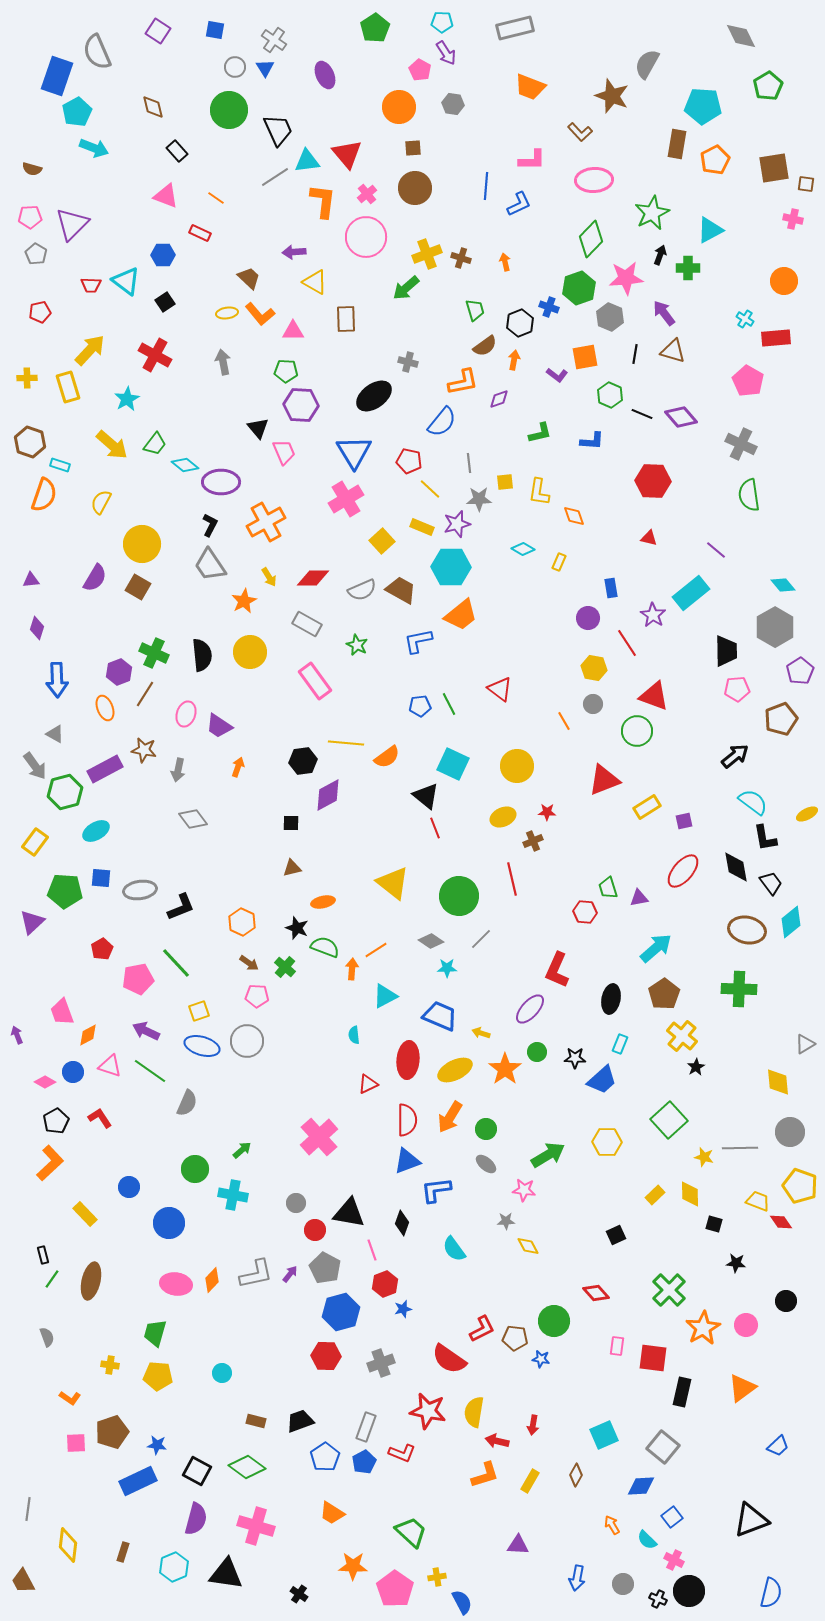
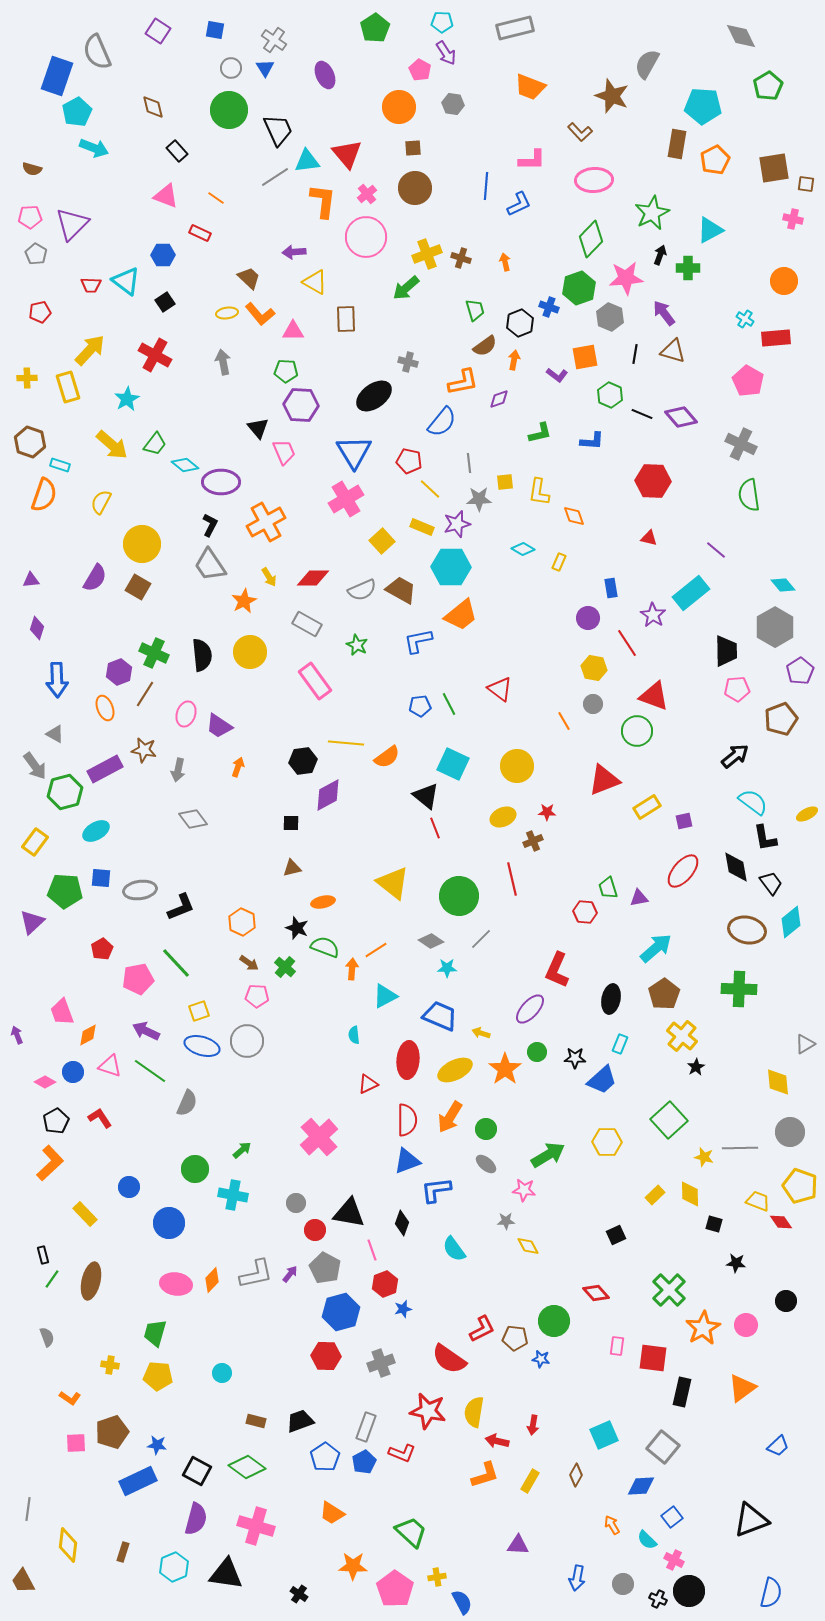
gray circle at (235, 67): moved 4 px left, 1 px down
